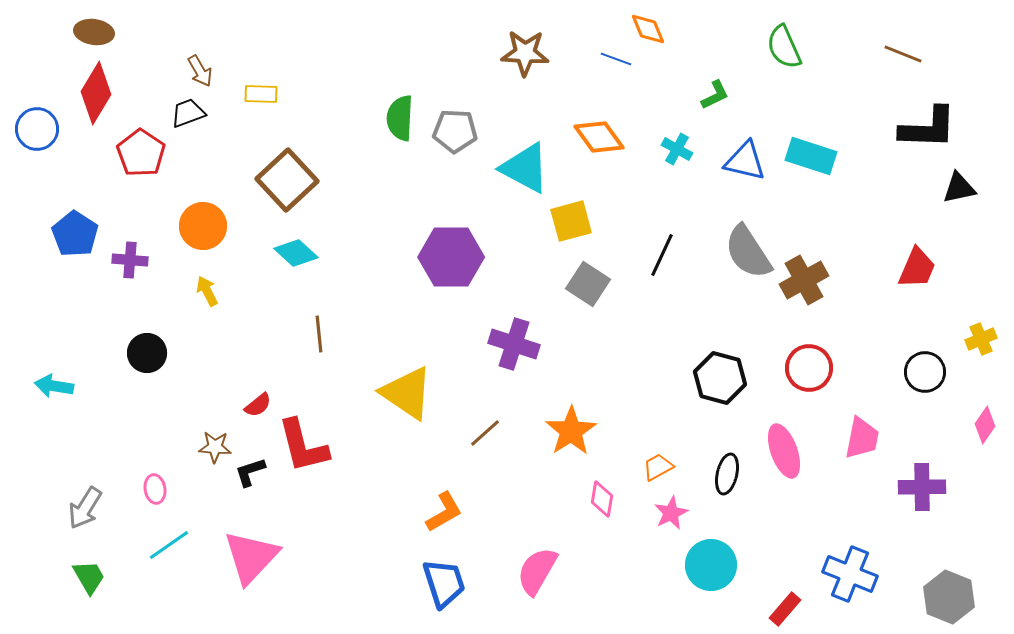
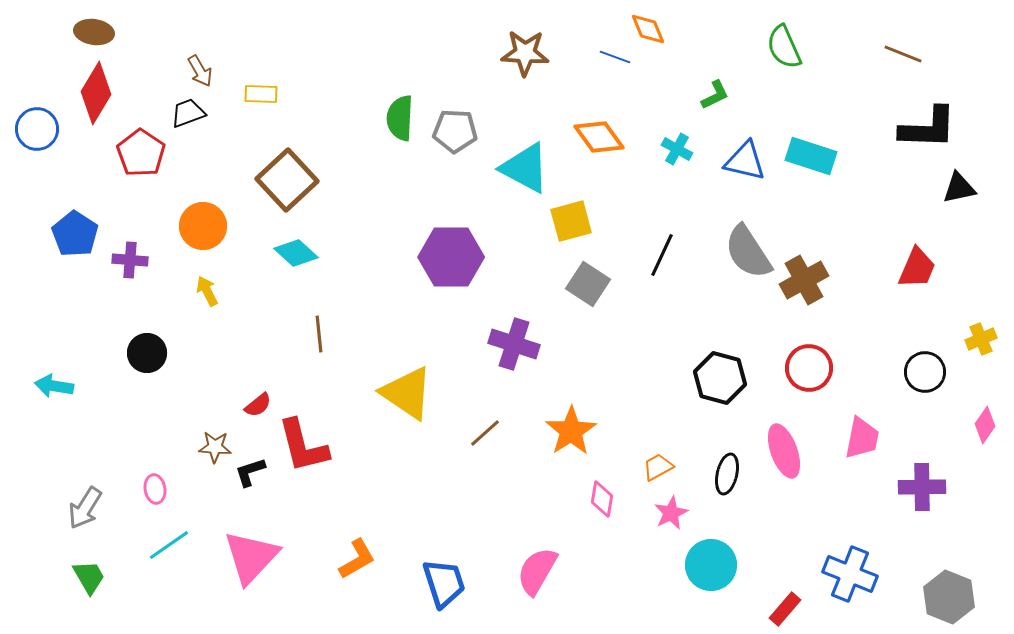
blue line at (616, 59): moved 1 px left, 2 px up
orange L-shape at (444, 512): moved 87 px left, 47 px down
